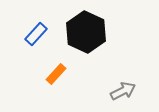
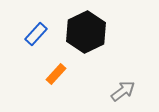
black hexagon: rotated 9 degrees clockwise
gray arrow: rotated 10 degrees counterclockwise
